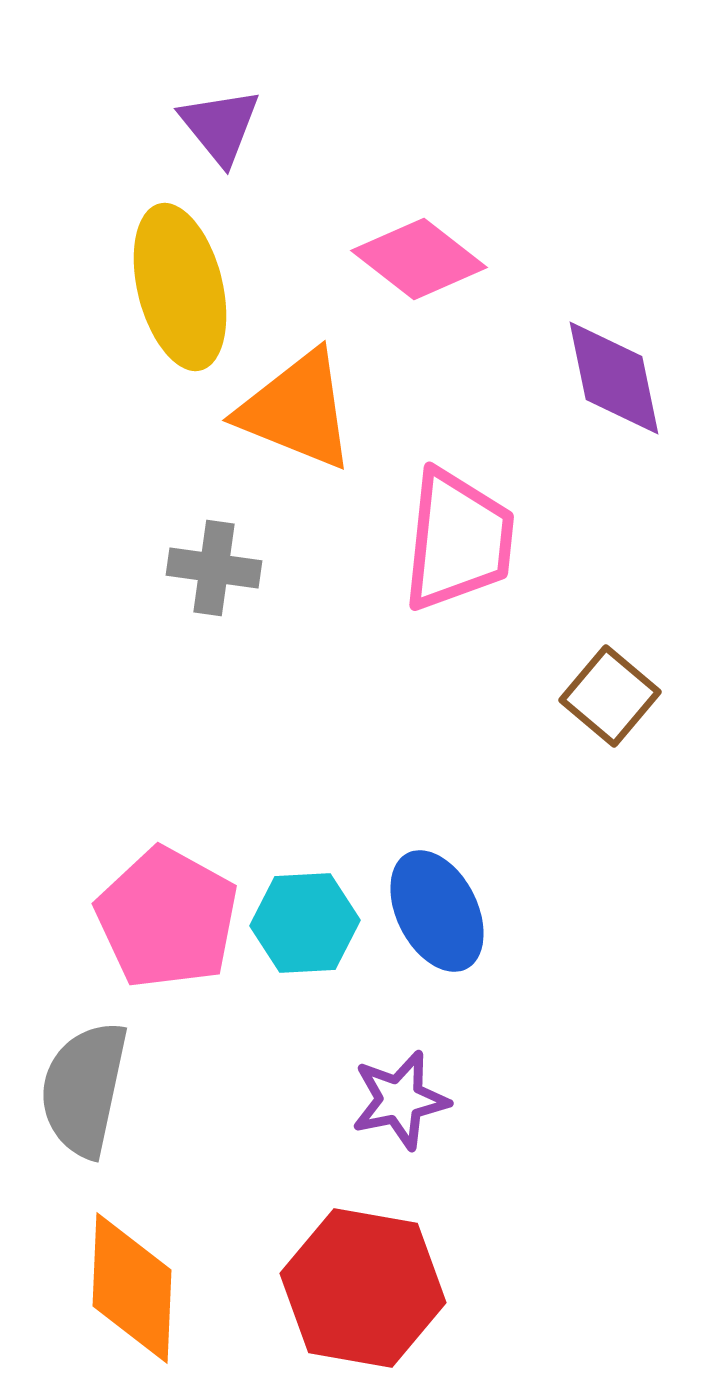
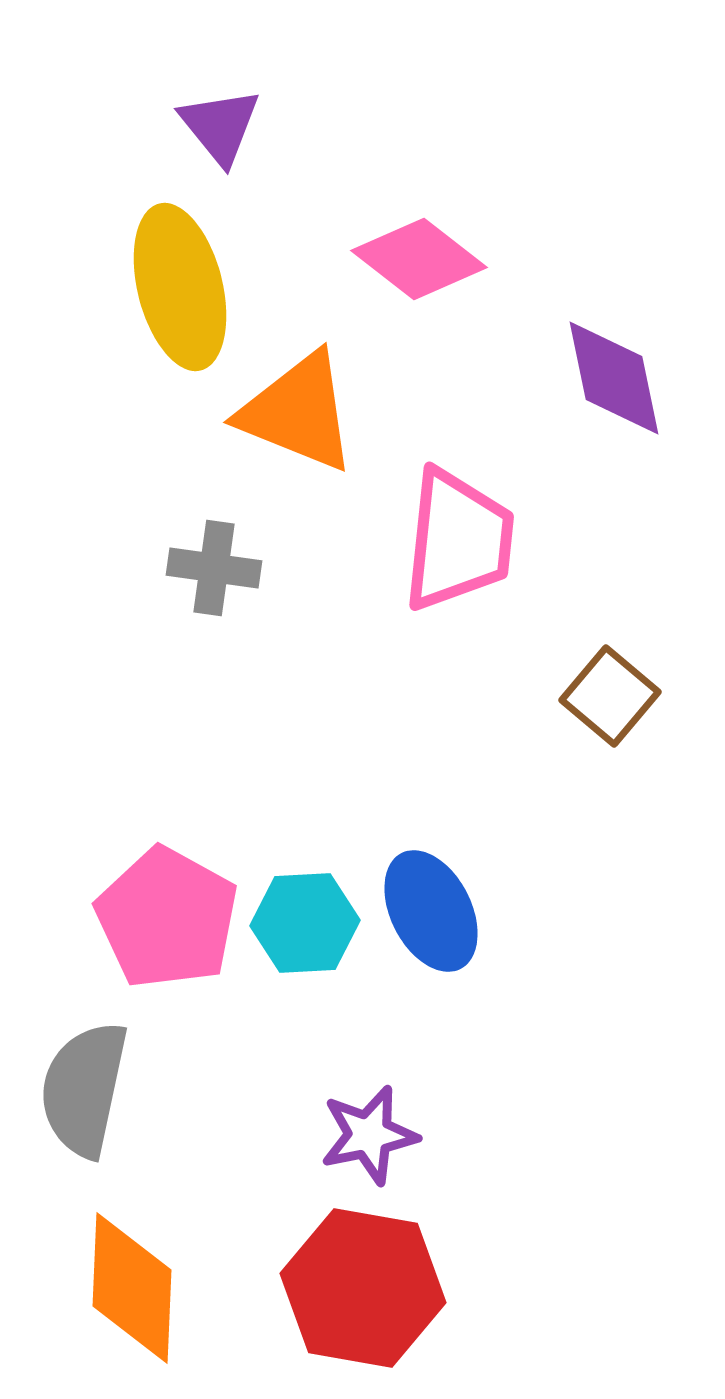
orange triangle: moved 1 px right, 2 px down
blue ellipse: moved 6 px left
purple star: moved 31 px left, 35 px down
